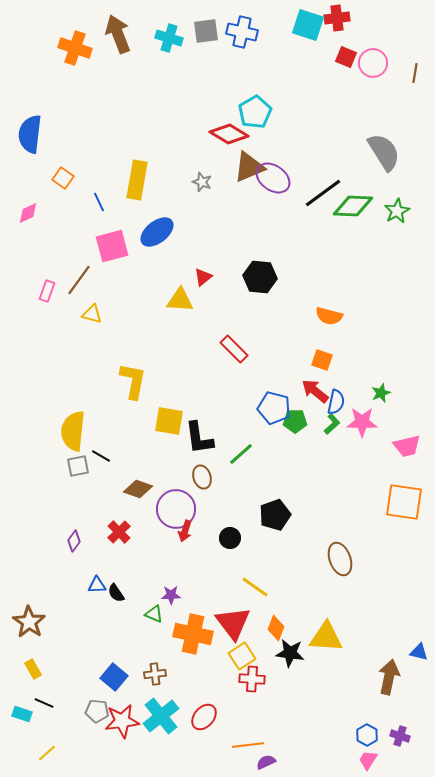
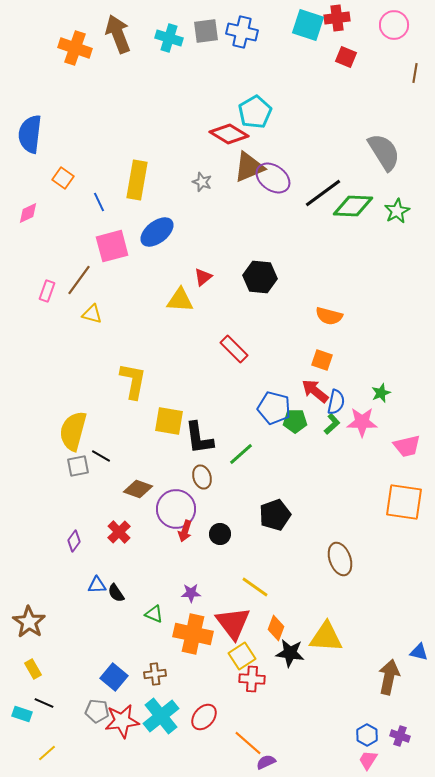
pink circle at (373, 63): moved 21 px right, 38 px up
yellow semicircle at (73, 431): rotated 9 degrees clockwise
black circle at (230, 538): moved 10 px left, 4 px up
purple star at (171, 595): moved 20 px right, 2 px up
orange line at (248, 745): moved 2 px up; rotated 48 degrees clockwise
